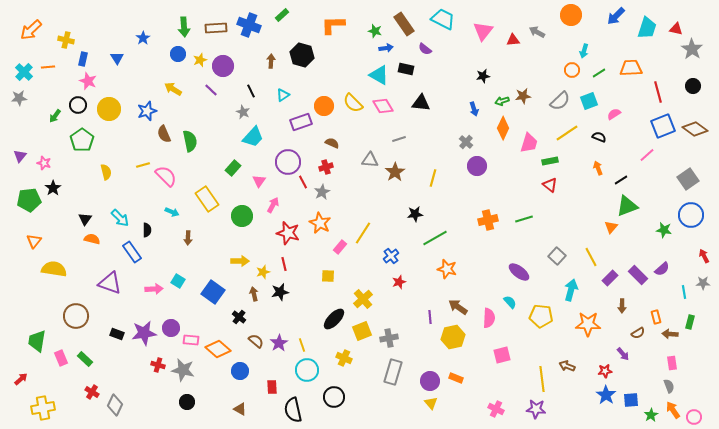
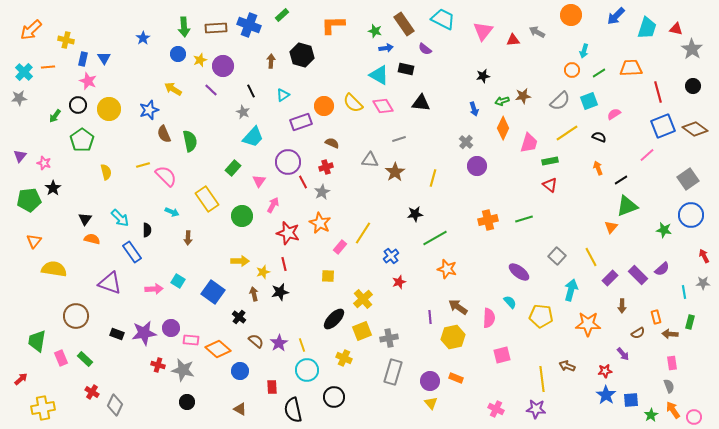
blue triangle at (117, 58): moved 13 px left
blue star at (147, 111): moved 2 px right, 1 px up
